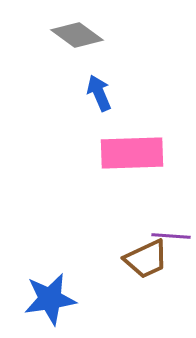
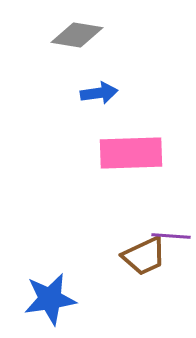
gray diamond: rotated 27 degrees counterclockwise
blue arrow: rotated 105 degrees clockwise
pink rectangle: moved 1 px left
brown trapezoid: moved 2 px left, 3 px up
